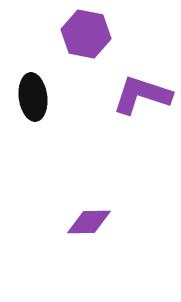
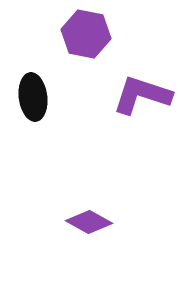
purple diamond: rotated 30 degrees clockwise
